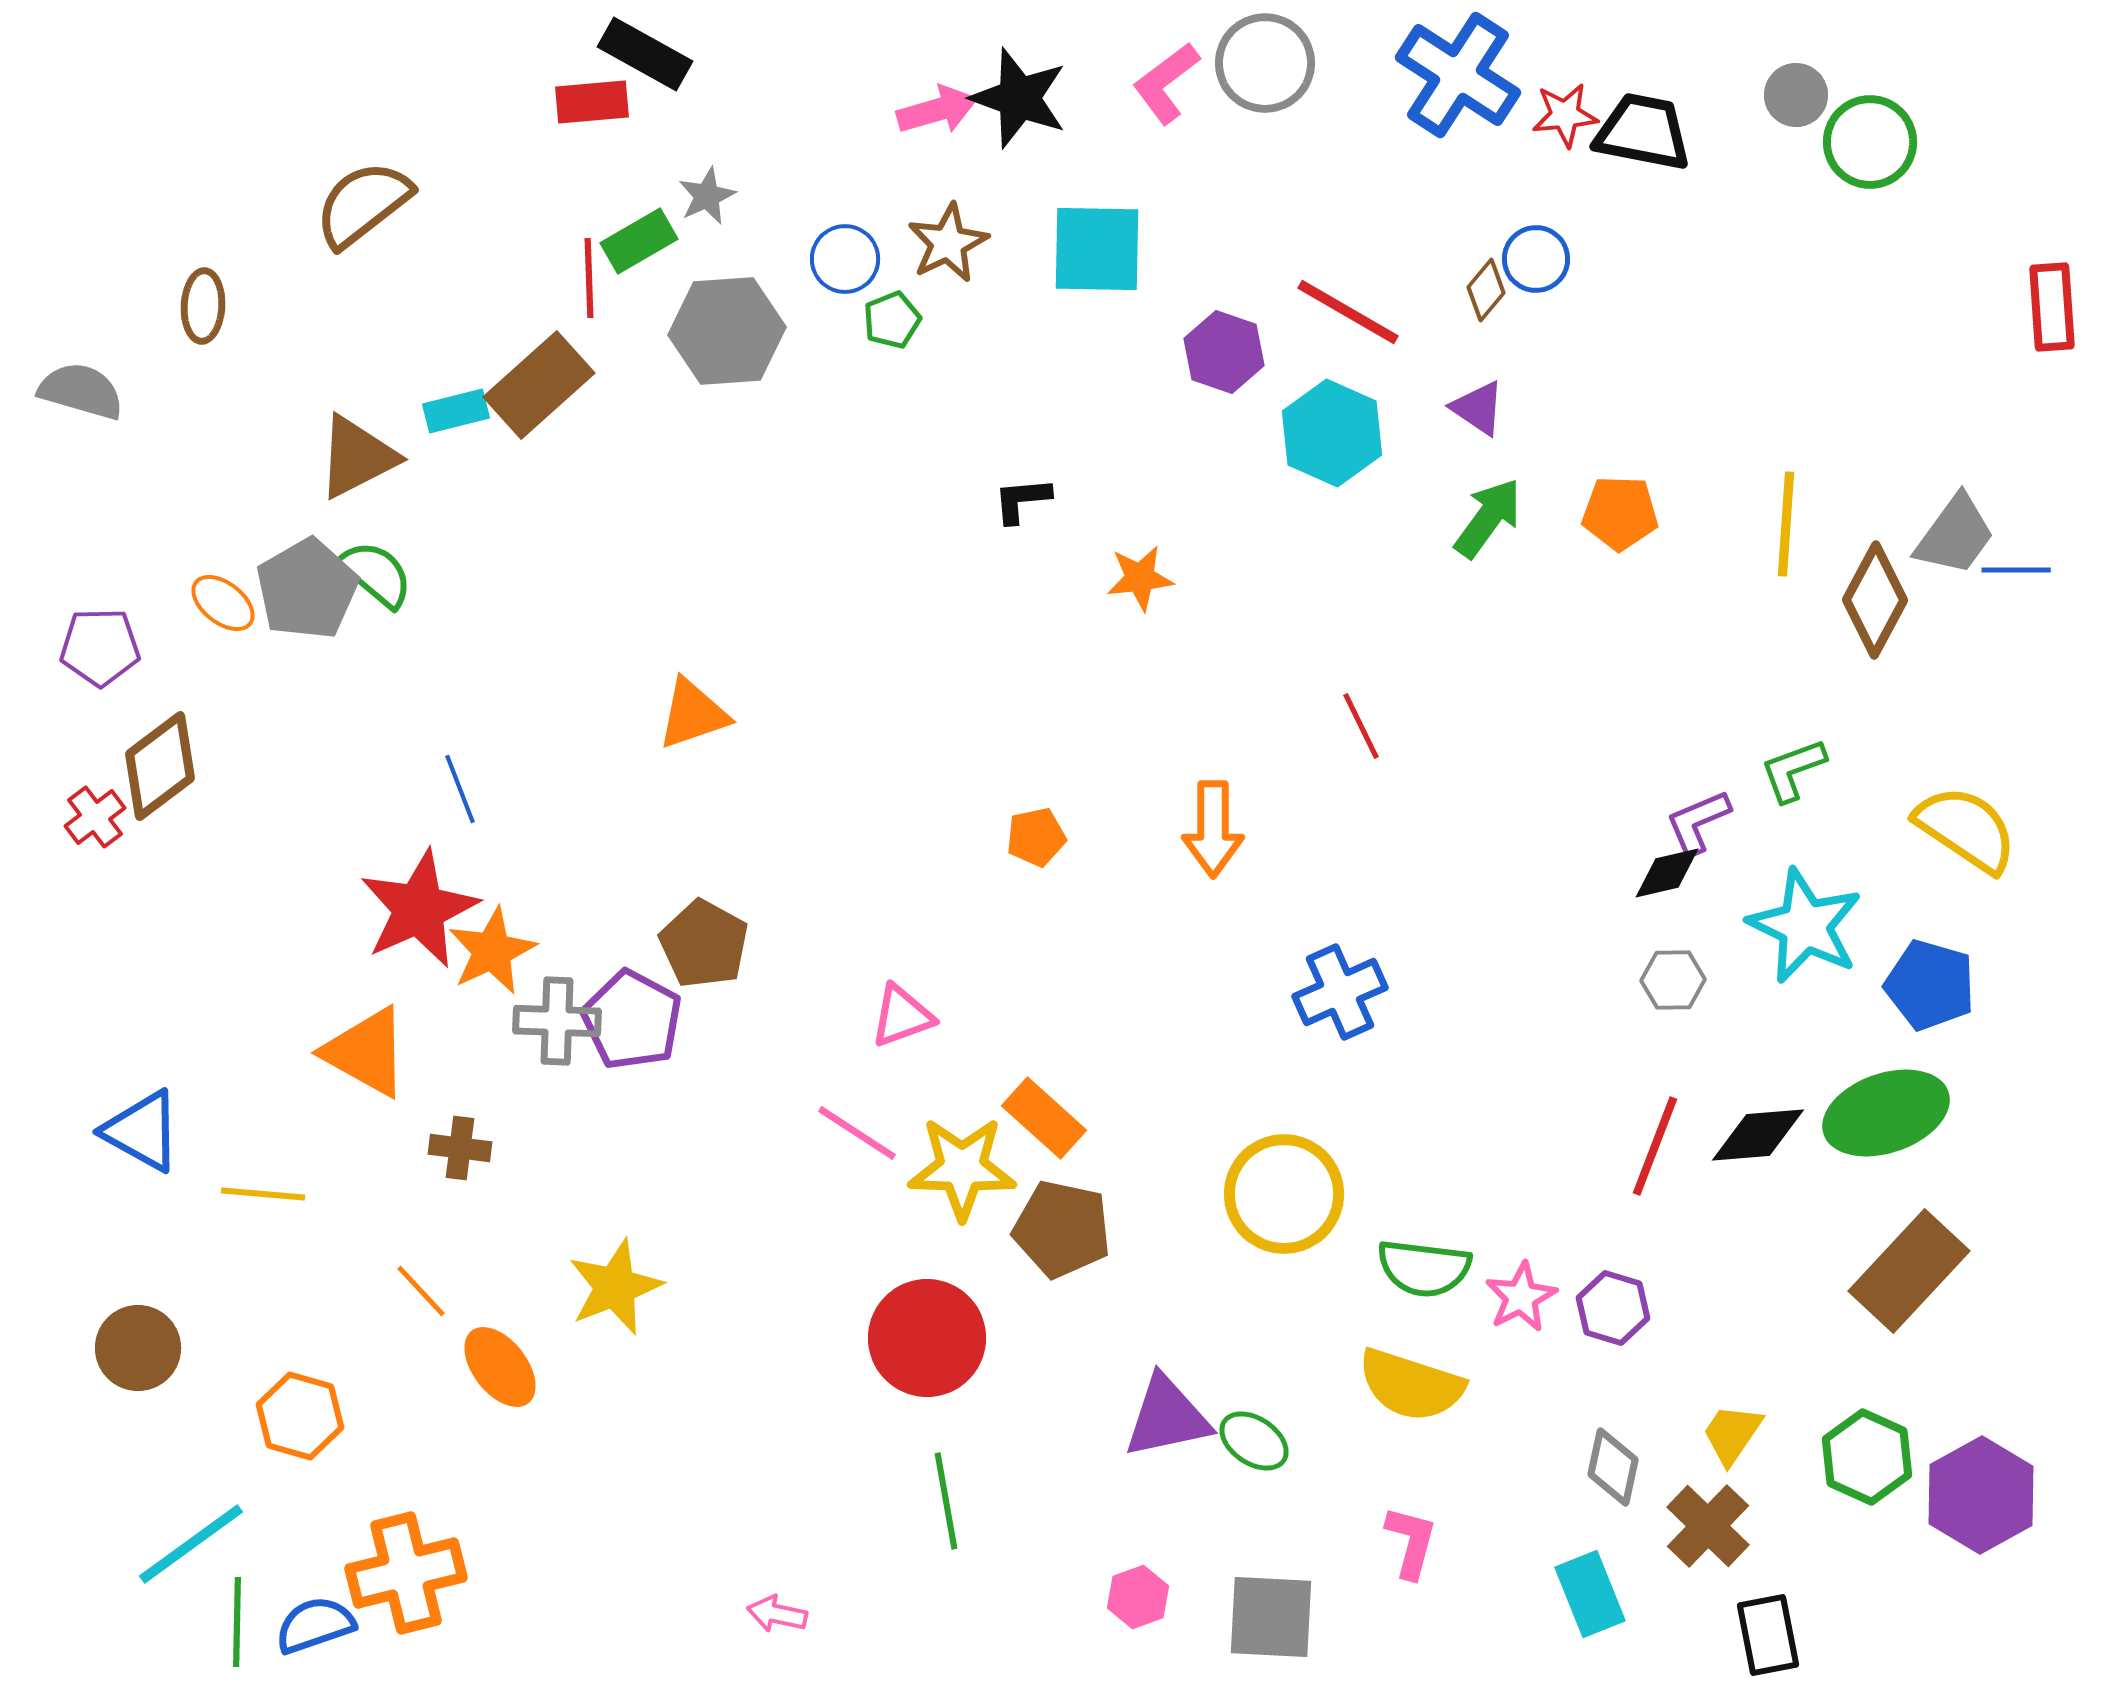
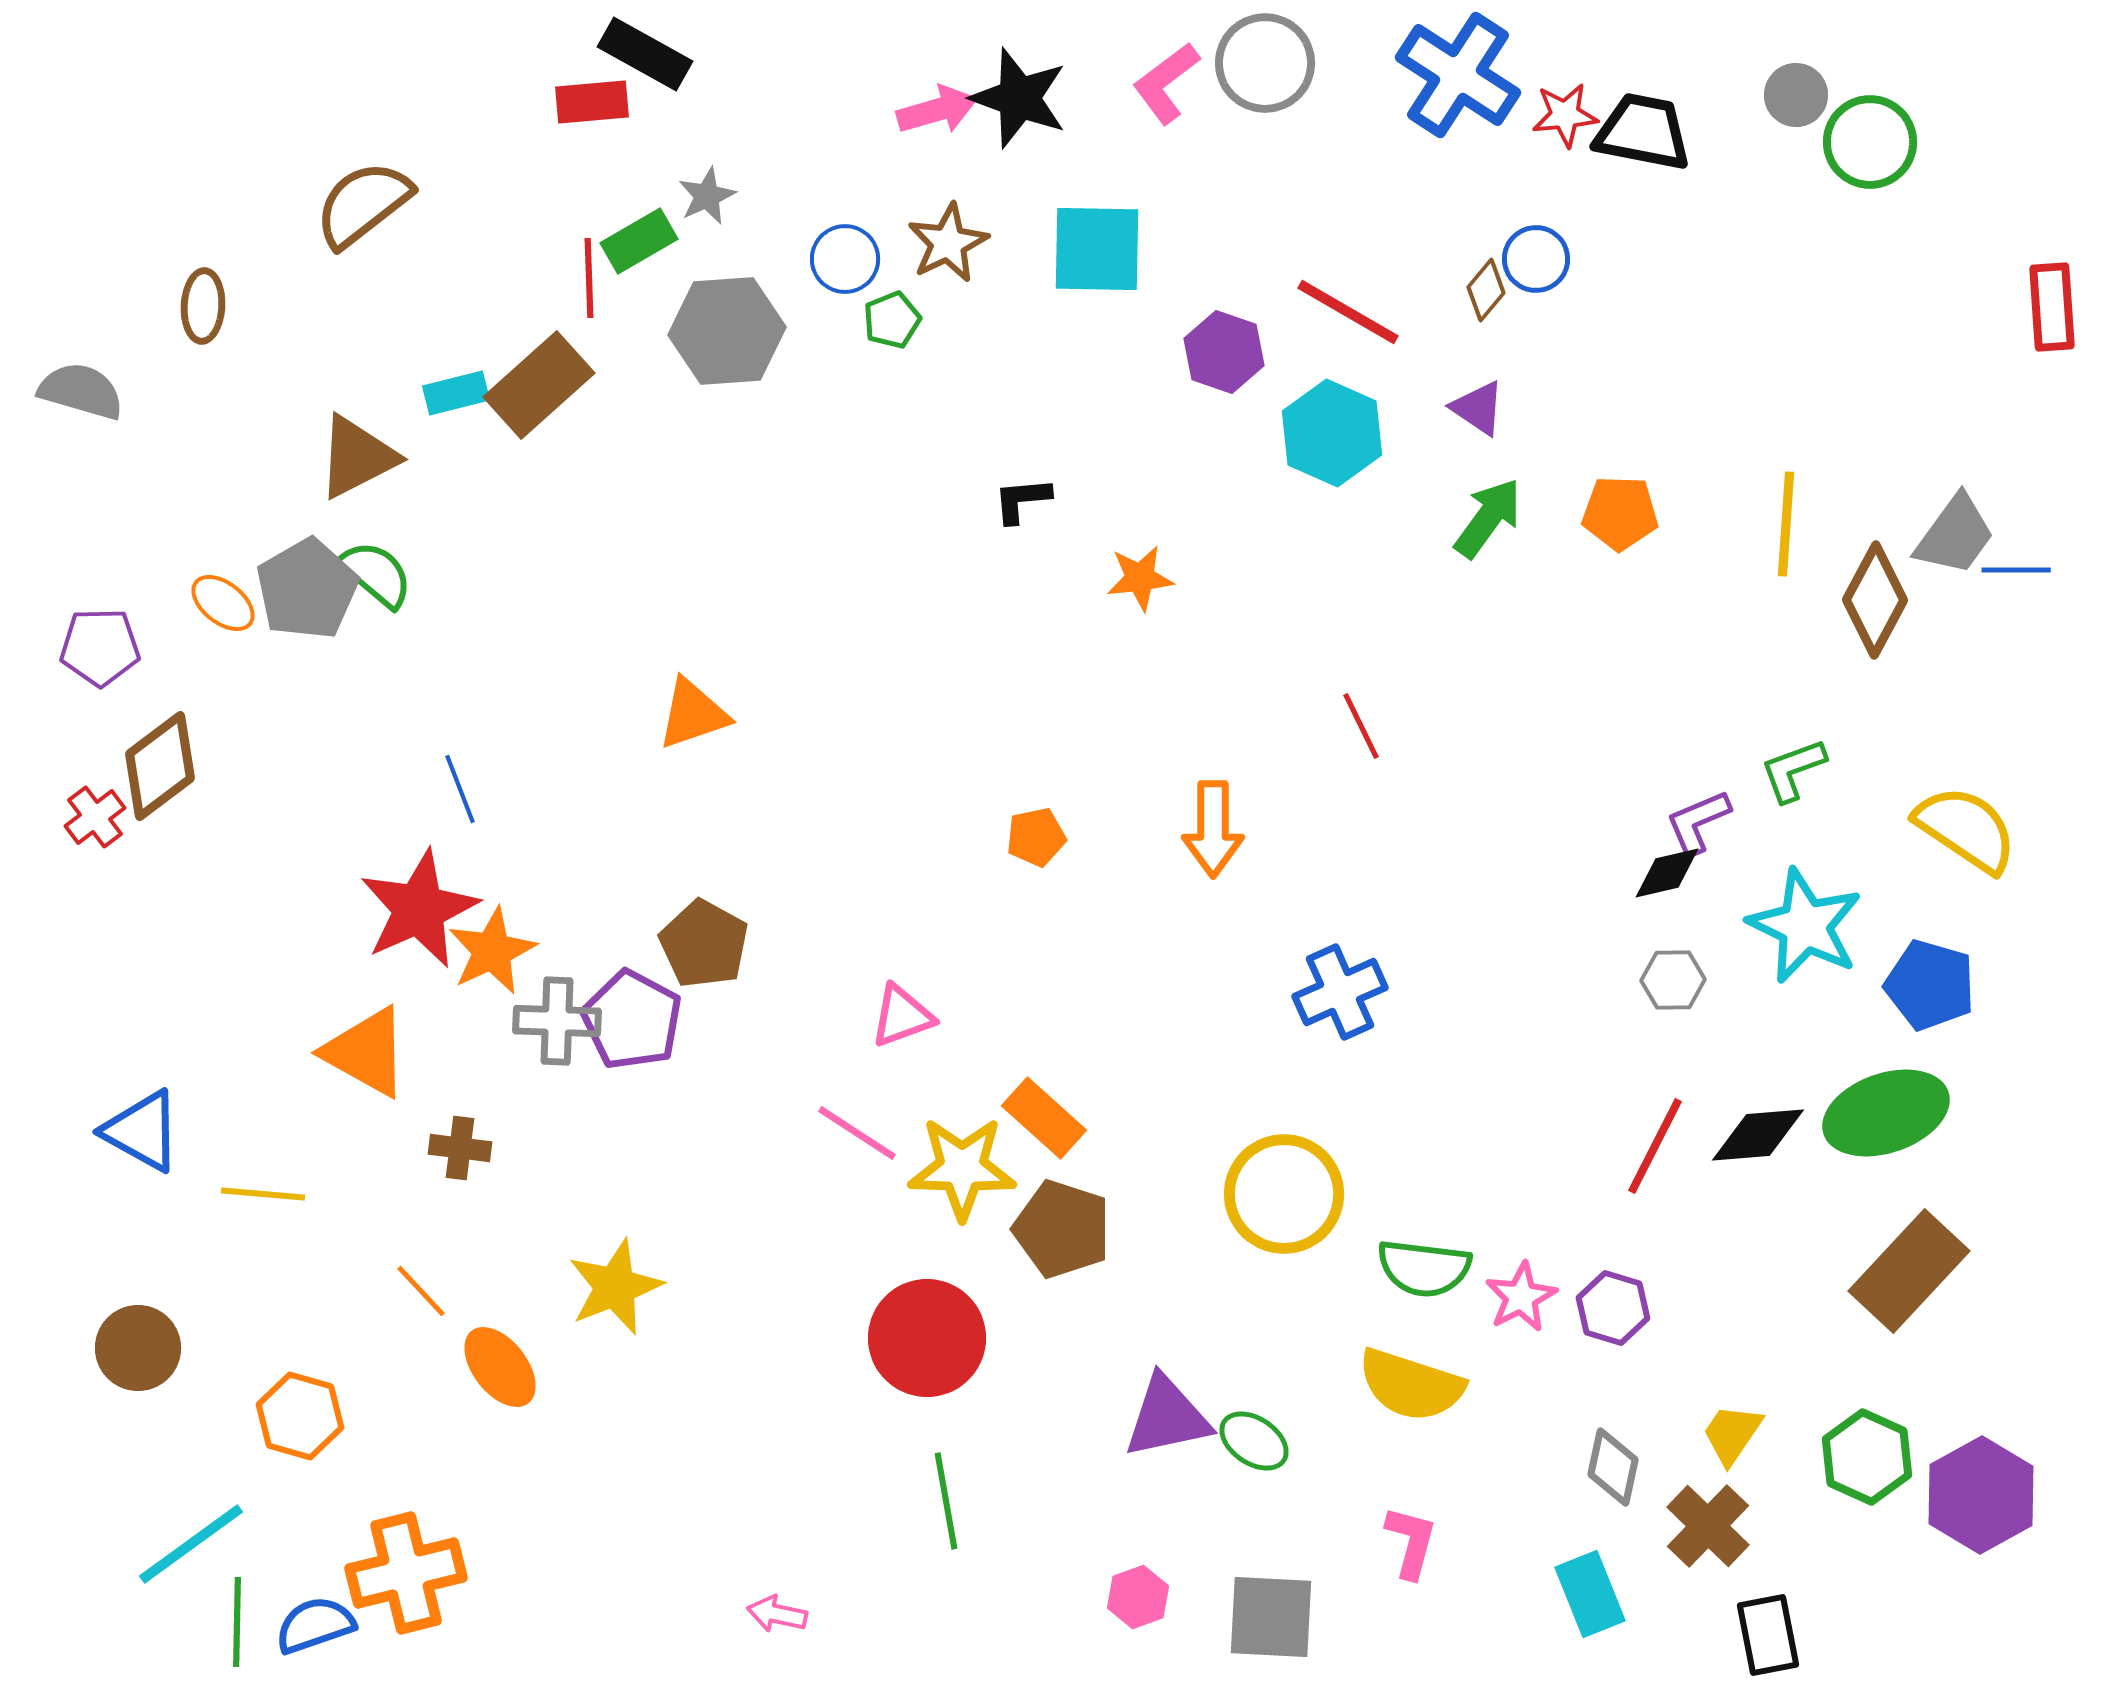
cyan rectangle at (456, 411): moved 18 px up
red line at (1655, 1146): rotated 6 degrees clockwise
brown pentagon at (1062, 1229): rotated 6 degrees clockwise
